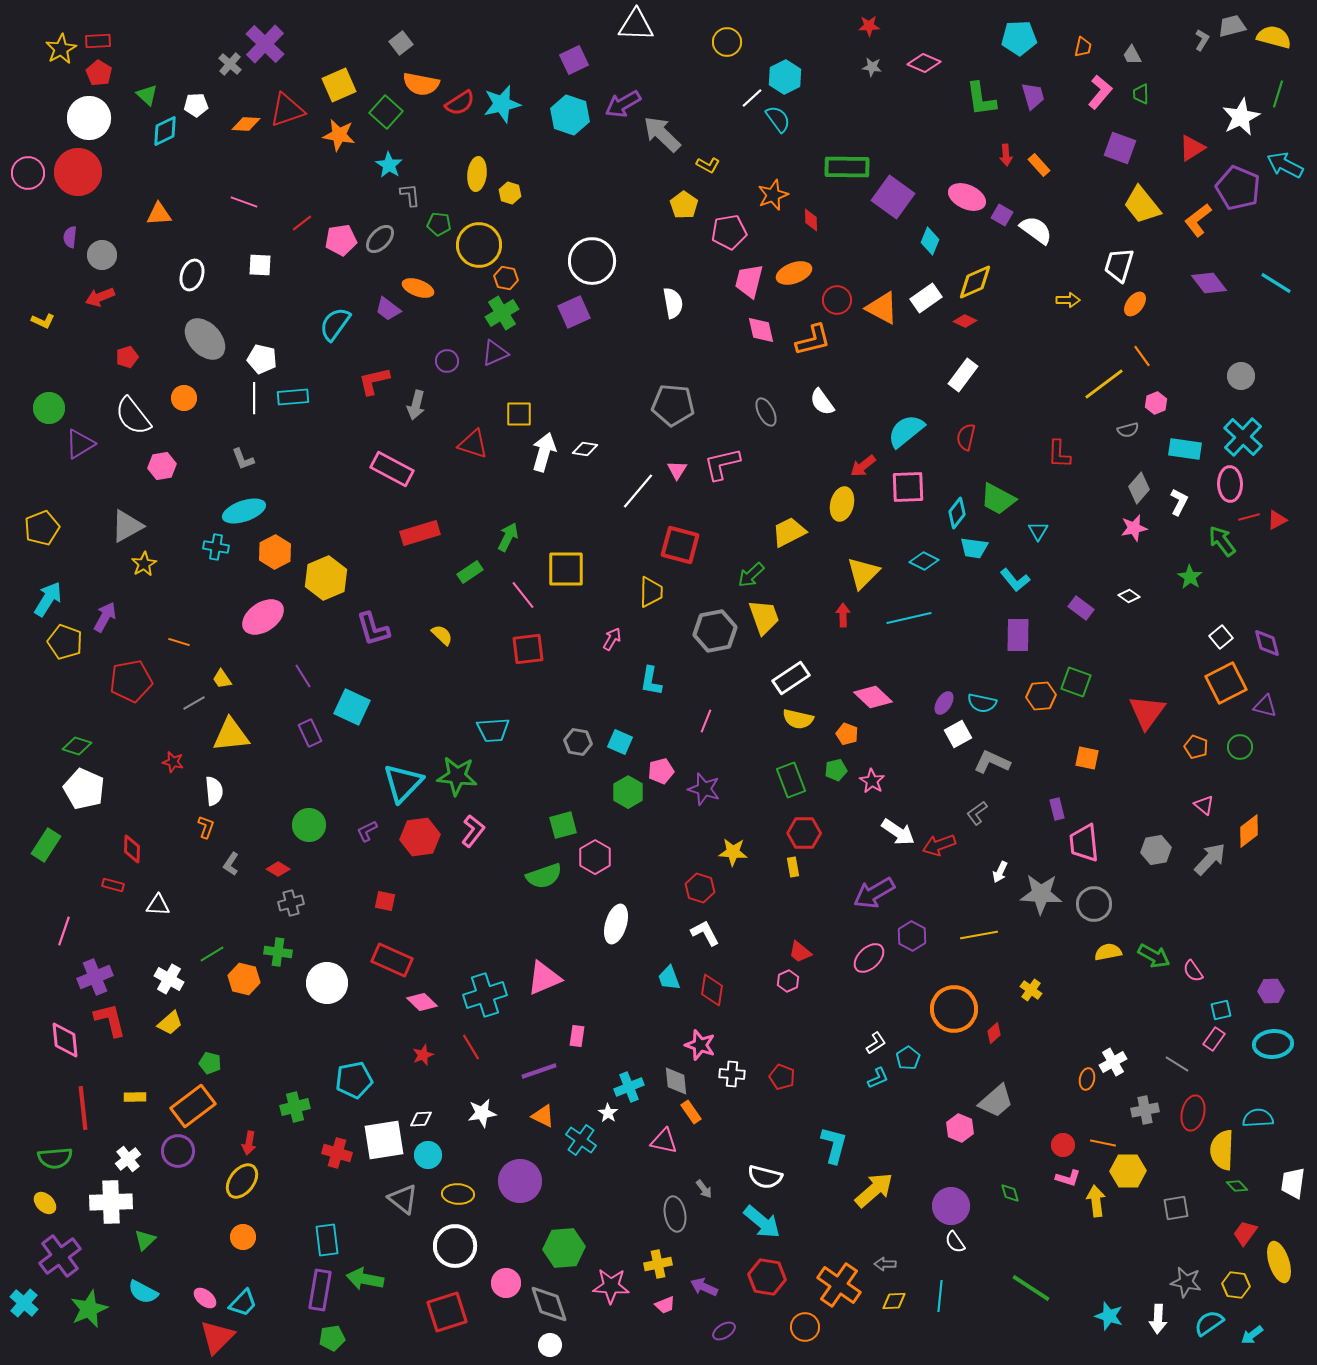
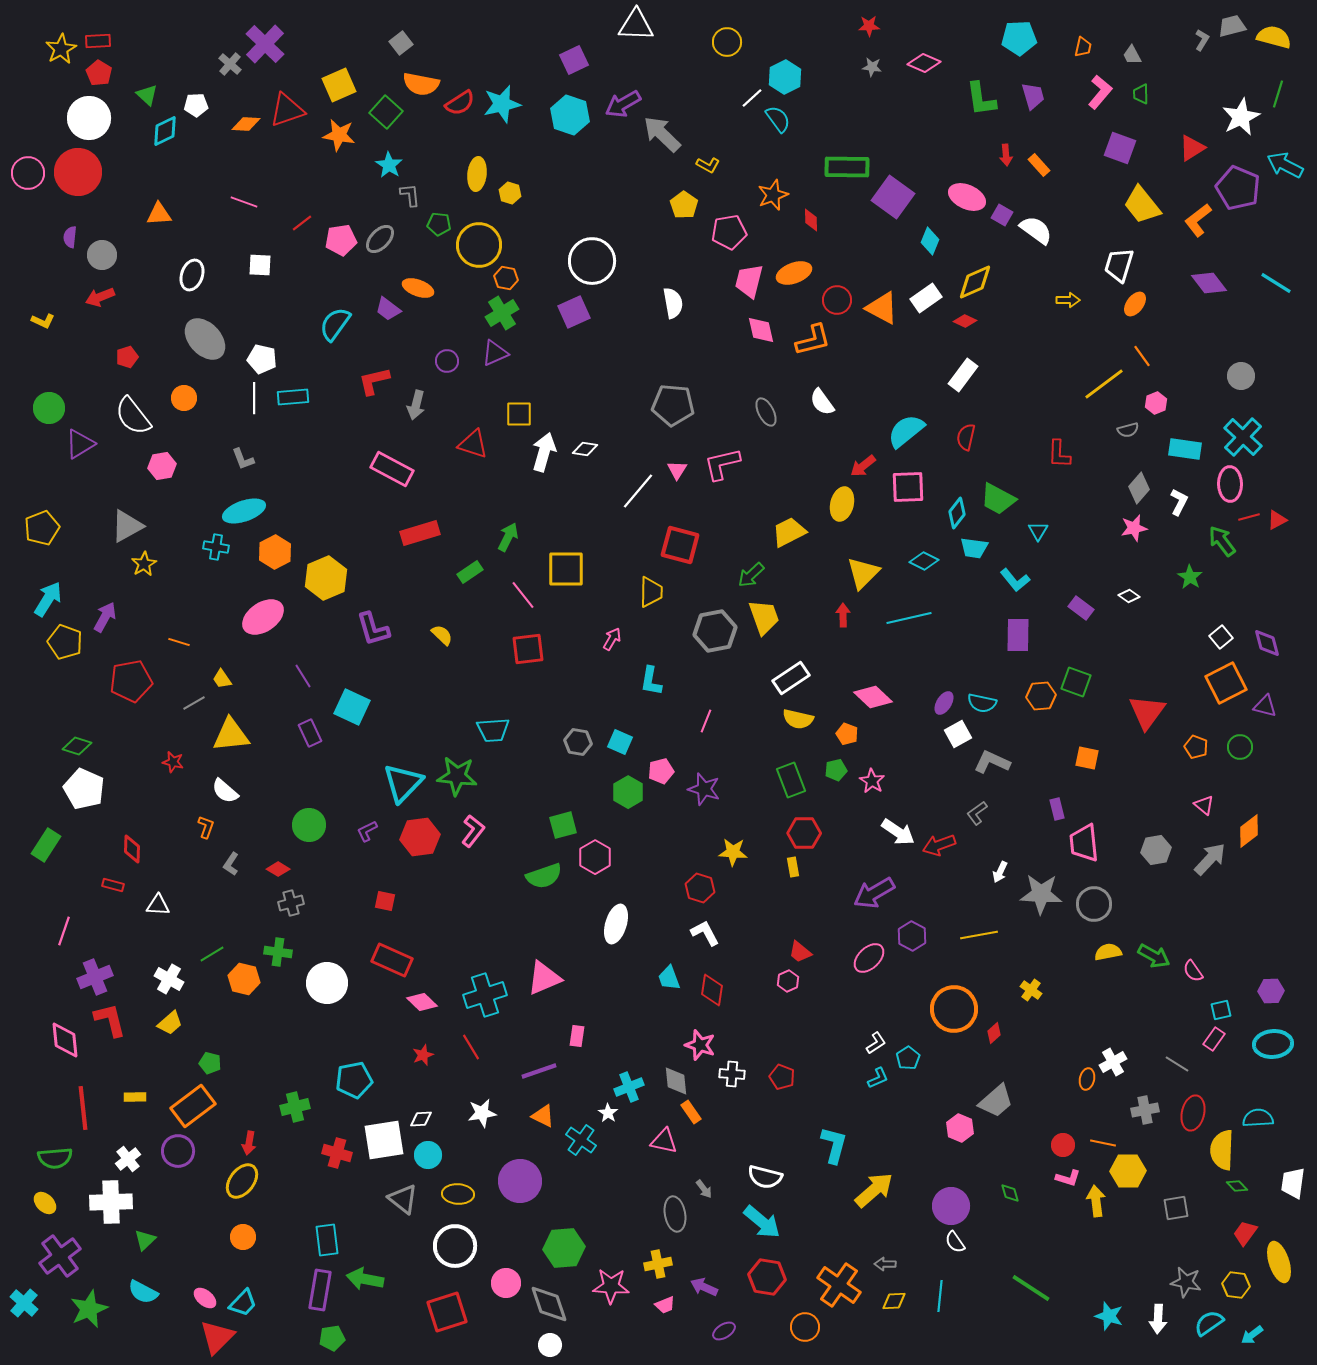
white semicircle at (214, 791): moved 11 px right; rotated 136 degrees clockwise
